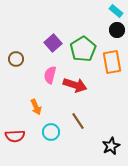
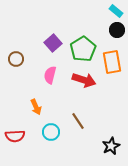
red arrow: moved 9 px right, 5 px up
